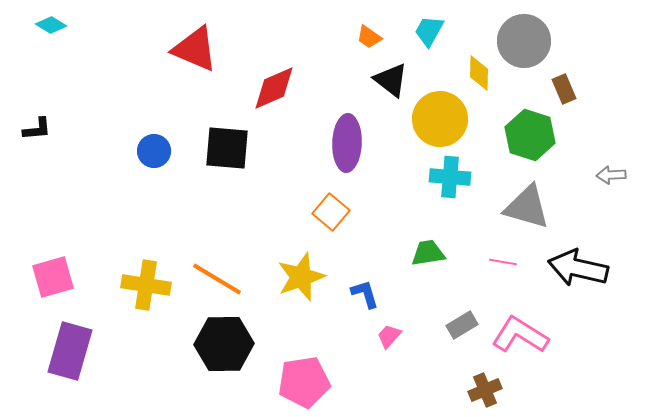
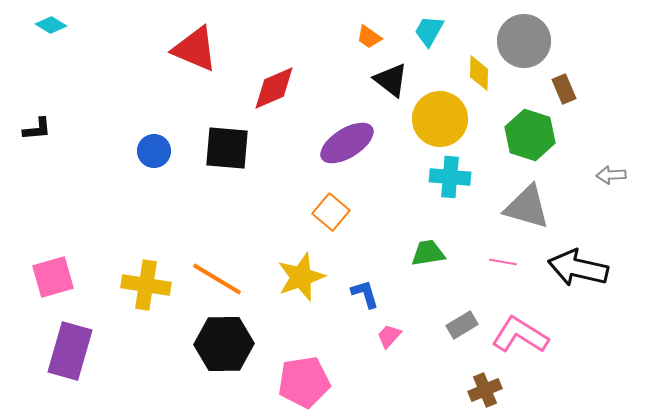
purple ellipse: rotated 56 degrees clockwise
